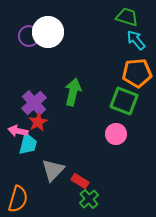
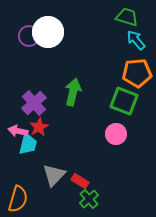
red star: moved 1 px right, 5 px down
gray triangle: moved 1 px right, 5 px down
